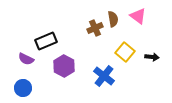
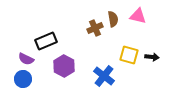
pink triangle: rotated 24 degrees counterclockwise
yellow square: moved 4 px right, 3 px down; rotated 24 degrees counterclockwise
blue circle: moved 9 px up
